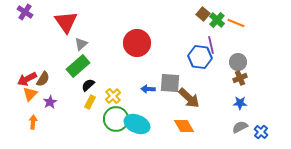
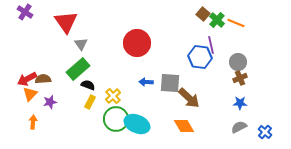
gray triangle: rotated 24 degrees counterclockwise
green rectangle: moved 3 px down
brown semicircle: rotated 126 degrees counterclockwise
black semicircle: rotated 64 degrees clockwise
blue arrow: moved 2 px left, 7 px up
purple star: rotated 16 degrees clockwise
gray semicircle: moved 1 px left
blue cross: moved 4 px right
